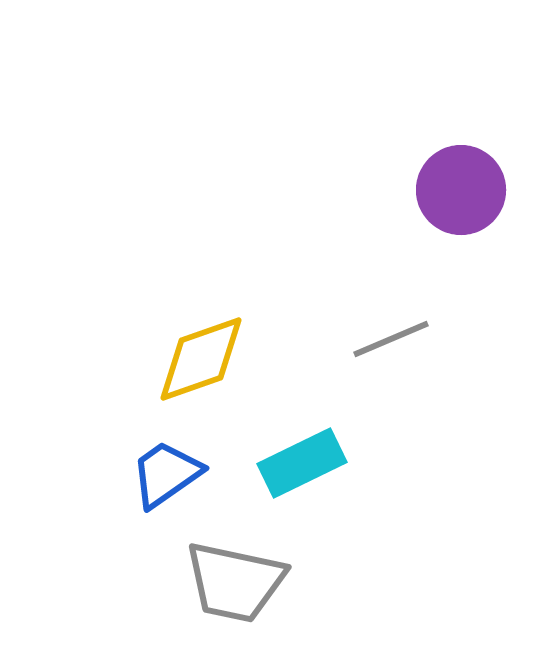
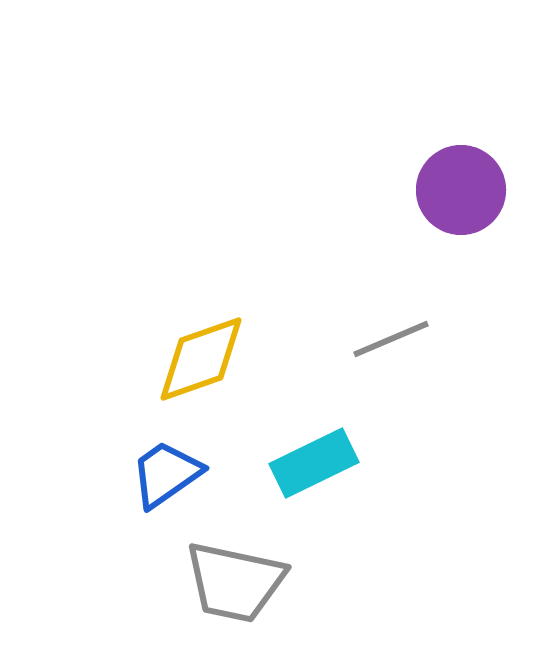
cyan rectangle: moved 12 px right
